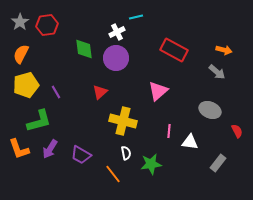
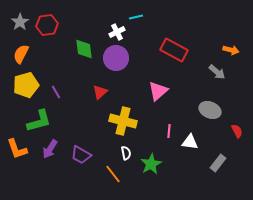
orange arrow: moved 7 px right
orange L-shape: moved 2 px left
green star: rotated 20 degrees counterclockwise
